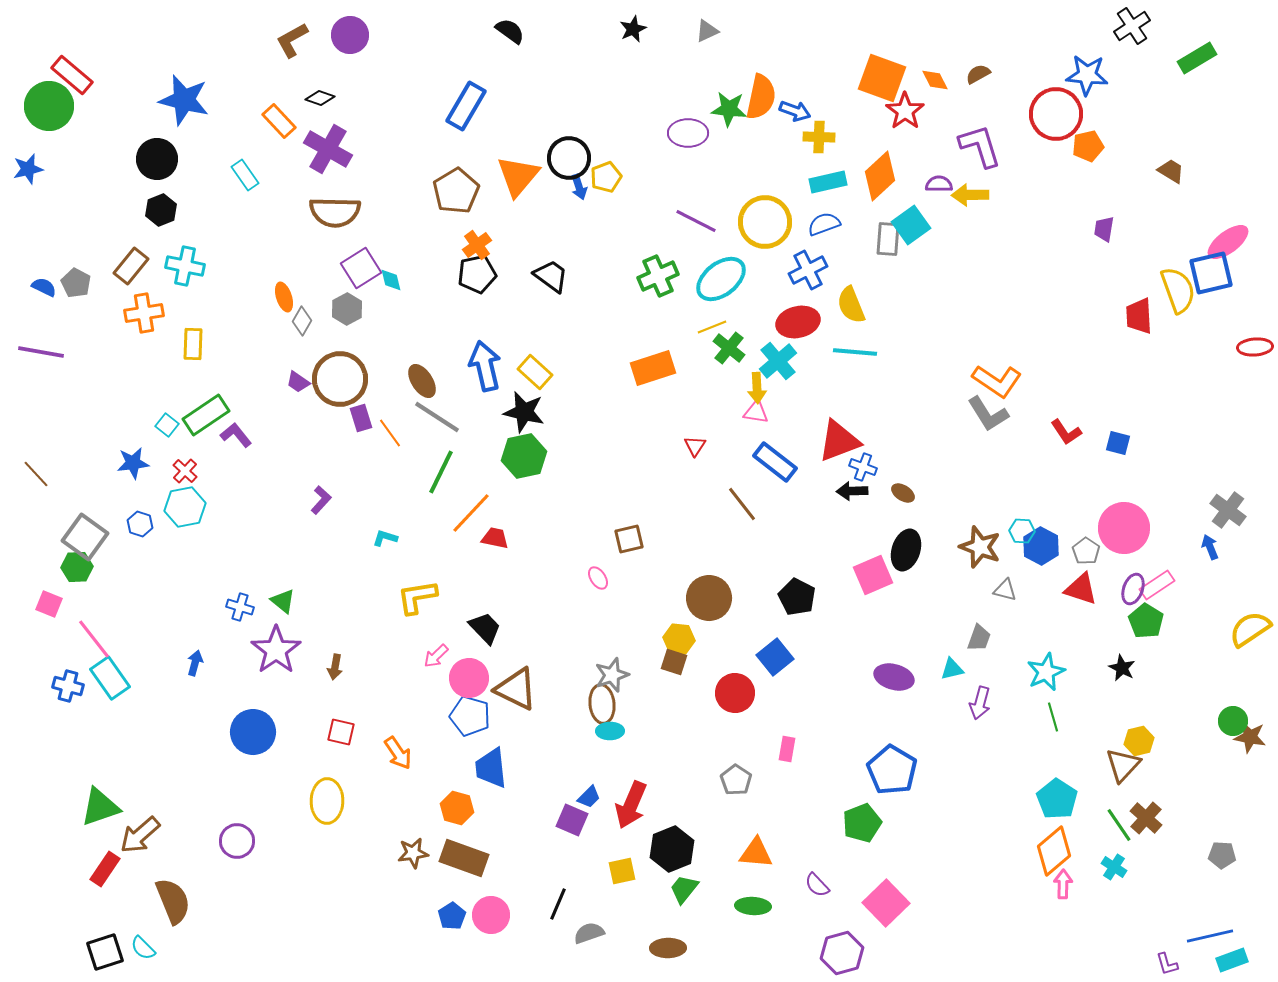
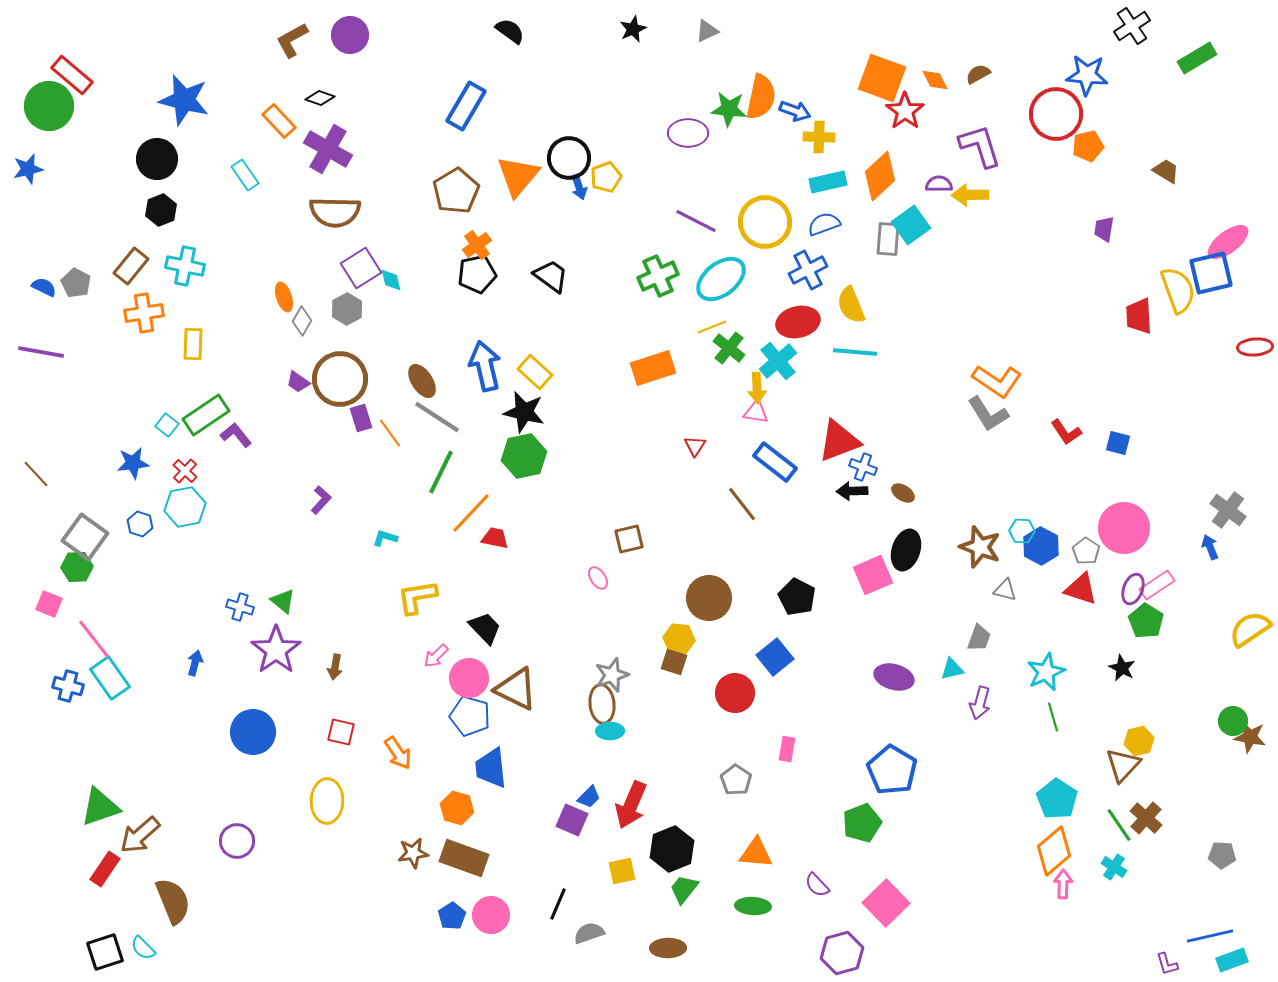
brown trapezoid at (1171, 171): moved 5 px left
